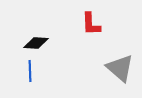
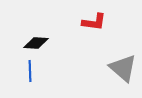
red L-shape: moved 3 px right, 2 px up; rotated 80 degrees counterclockwise
gray triangle: moved 3 px right
